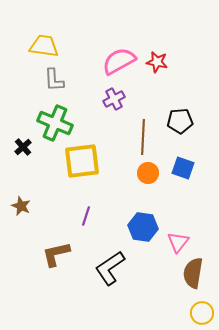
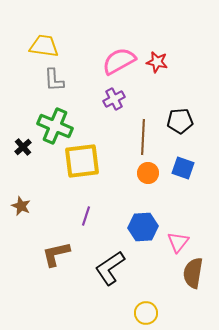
green cross: moved 3 px down
blue hexagon: rotated 12 degrees counterclockwise
yellow circle: moved 56 px left
